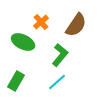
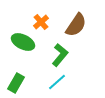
green rectangle: moved 2 px down
